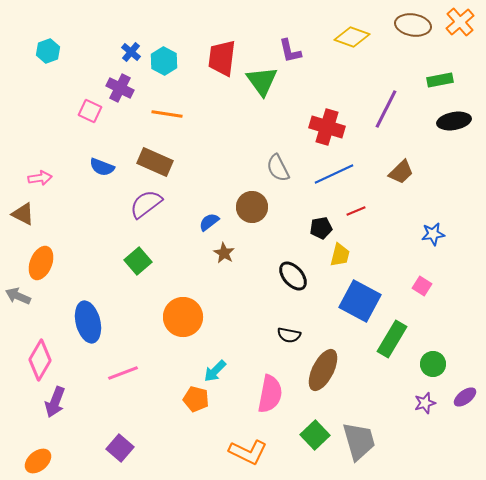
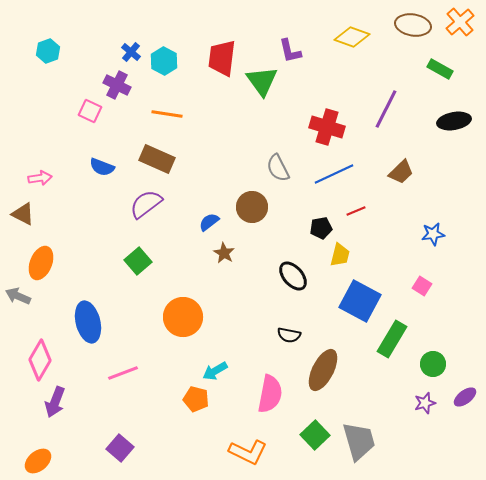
green rectangle at (440, 80): moved 11 px up; rotated 40 degrees clockwise
purple cross at (120, 88): moved 3 px left, 3 px up
brown rectangle at (155, 162): moved 2 px right, 3 px up
cyan arrow at (215, 371): rotated 15 degrees clockwise
